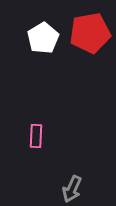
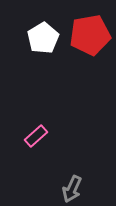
red pentagon: moved 2 px down
pink rectangle: rotated 45 degrees clockwise
